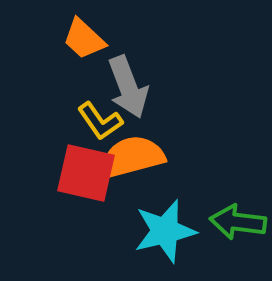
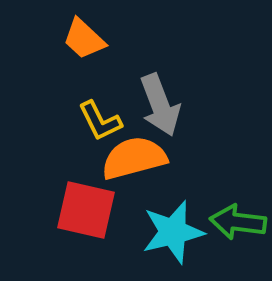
gray arrow: moved 32 px right, 18 px down
yellow L-shape: rotated 9 degrees clockwise
orange semicircle: moved 2 px right, 1 px down
red square: moved 37 px down
cyan star: moved 8 px right, 1 px down
